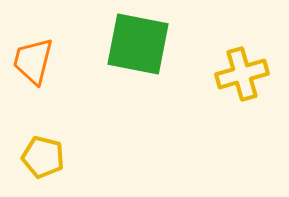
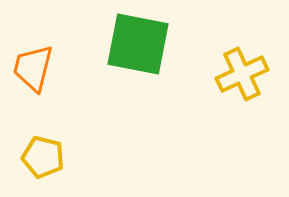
orange trapezoid: moved 7 px down
yellow cross: rotated 9 degrees counterclockwise
